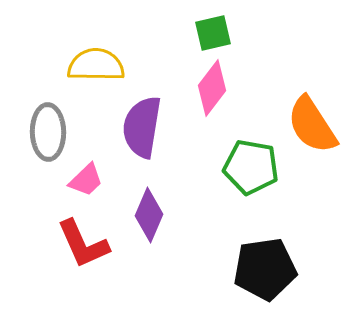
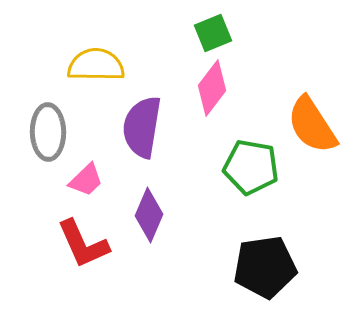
green square: rotated 9 degrees counterclockwise
black pentagon: moved 2 px up
